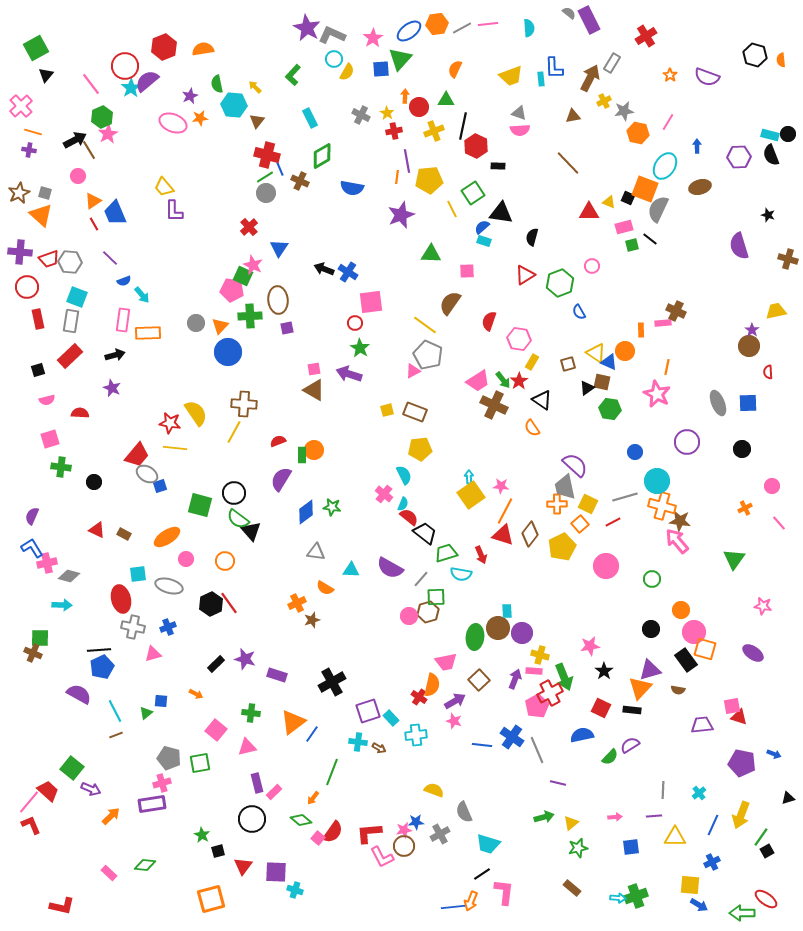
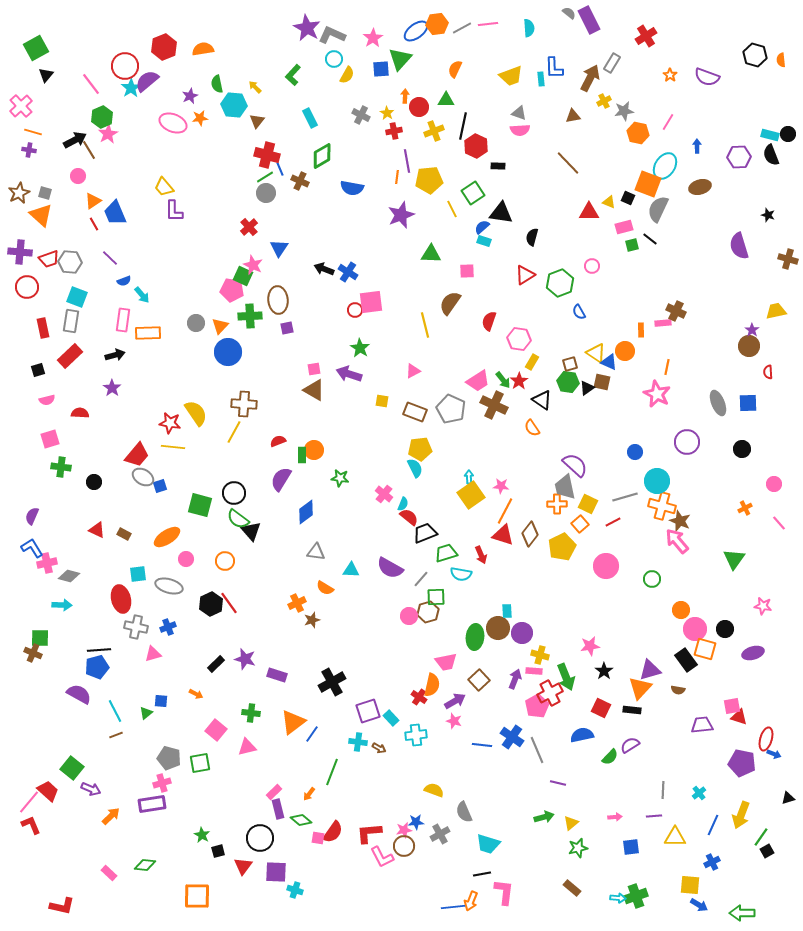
blue ellipse at (409, 31): moved 7 px right
yellow semicircle at (347, 72): moved 3 px down
orange square at (645, 189): moved 3 px right, 5 px up
red rectangle at (38, 319): moved 5 px right, 9 px down
red circle at (355, 323): moved 13 px up
yellow line at (425, 325): rotated 40 degrees clockwise
gray pentagon at (428, 355): moved 23 px right, 54 px down
brown square at (568, 364): moved 2 px right
purple star at (112, 388): rotated 12 degrees clockwise
green hexagon at (610, 409): moved 42 px left, 27 px up
yellow square at (387, 410): moved 5 px left, 9 px up; rotated 24 degrees clockwise
yellow line at (175, 448): moved 2 px left, 1 px up
gray ellipse at (147, 474): moved 4 px left, 3 px down
cyan semicircle at (404, 475): moved 11 px right, 7 px up
pink circle at (772, 486): moved 2 px right, 2 px up
green star at (332, 507): moved 8 px right, 29 px up
brown star at (680, 521): rotated 15 degrees clockwise
black trapezoid at (425, 533): rotated 60 degrees counterclockwise
gray cross at (133, 627): moved 3 px right
black circle at (651, 629): moved 74 px right
pink circle at (694, 632): moved 1 px right, 3 px up
purple ellipse at (753, 653): rotated 50 degrees counterclockwise
blue pentagon at (102, 667): moved 5 px left; rotated 10 degrees clockwise
green arrow at (564, 677): moved 2 px right
purple rectangle at (257, 783): moved 21 px right, 26 px down
orange arrow at (313, 798): moved 4 px left, 4 px up
black circle at (252, 819): moved 8 px right, 19 px down
pink square at (318, 838): rotated 32 degrees counterclockwise
black line at (482, 874): rotated 24 degrees clockwise
orange square at (211, 899): moved 14 px left, 3 px up; rotated 16 degrees clockwise
red ellipse at (766, 899): moved 160 px up; rotated 70 degrees clockwise
